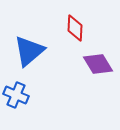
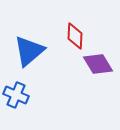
red diamond: moved 8 px down
